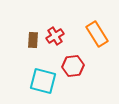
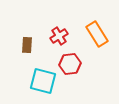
red cross: moved 4 px right
brown rectangle: moved 6 px left, 5 px down
red hexagon: moved 3 px left, 2 px up
